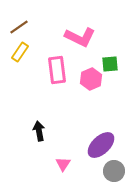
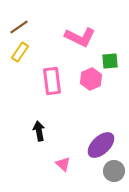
green square: moved 3 px up
pink rectangle: moved 5 px left, 11 px down
pink triangle: rotated 21 degrees counterclockwise
